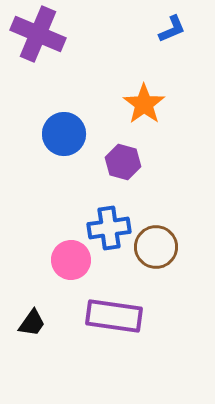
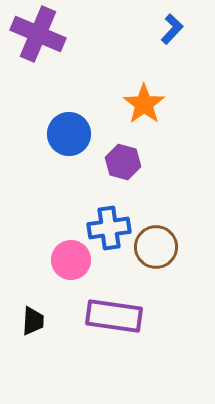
blue L-shape: rotated 24 degrees counterclockwise
blue circle: moved 5 px right
black trapezoid: moved 1 px right, 2 px up; rotated 32 degrees counterclockwise
